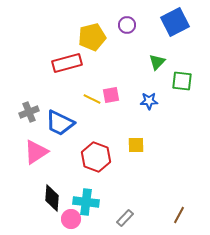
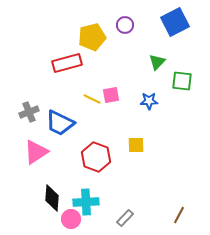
purple circle: moved 2 px left
cyan cross: rotated 10 degrees counterclockwise
